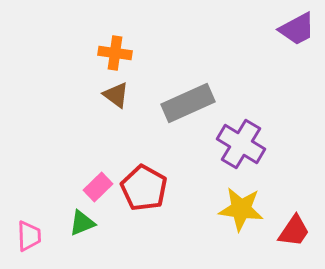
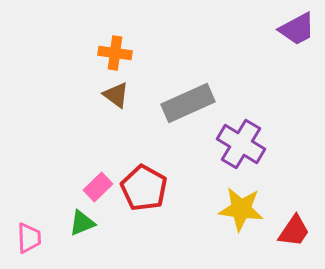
pink trapezoid: moved 2 px down
